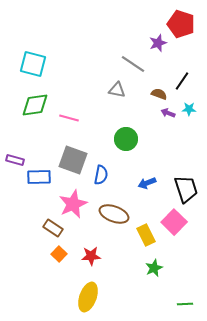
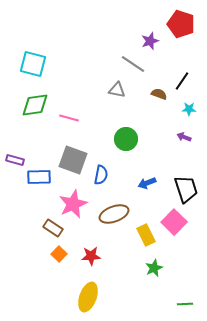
purple star: moved 8 px left, 2 px up
purple arrow: moved 16 px right, 24 px down
brown ellipse: rotated 40 degrees counterclockwise
